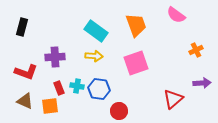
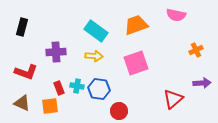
pink semicircle: rotated 24 degrees counterclockwise
orange trapezoid: rotated 90 degrees counterclockwise
purple cross: moved 1 px right, 5 px up
brown triangle: moved 3 px left, 2 px down
